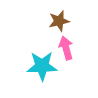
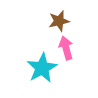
cyan star: moved 2 px down; rotated 28 degrees counterclockwise
